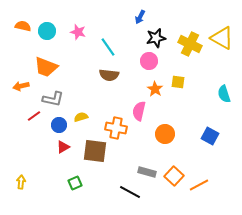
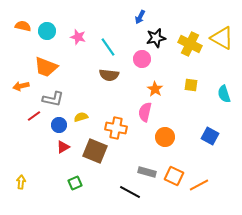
pink star: moved 5 px down
pink circle: moved 7 px left, 2 px up
yellow square: moved 13 px right, 3 px down
pink semicircle: moved 6 px right, 1 px down
orange circle: moved 3 px down
brown square: rotated 15 degrees clockwise
orange square: rotated 18 degrees counterclockwise
